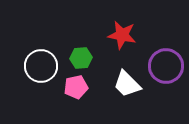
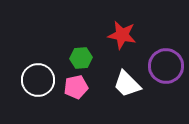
white circle: moved 3 px left, 14 px down
